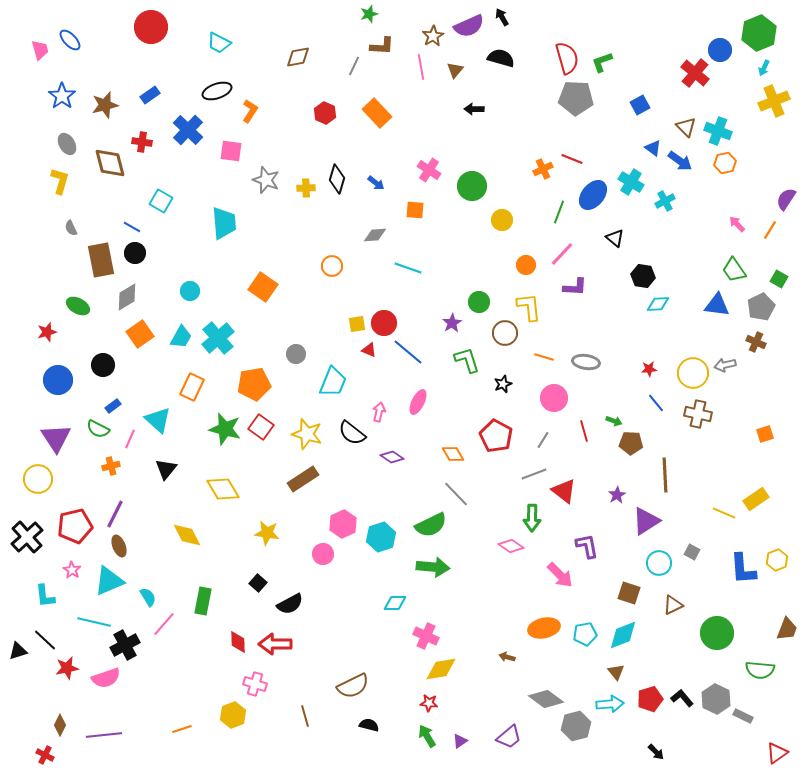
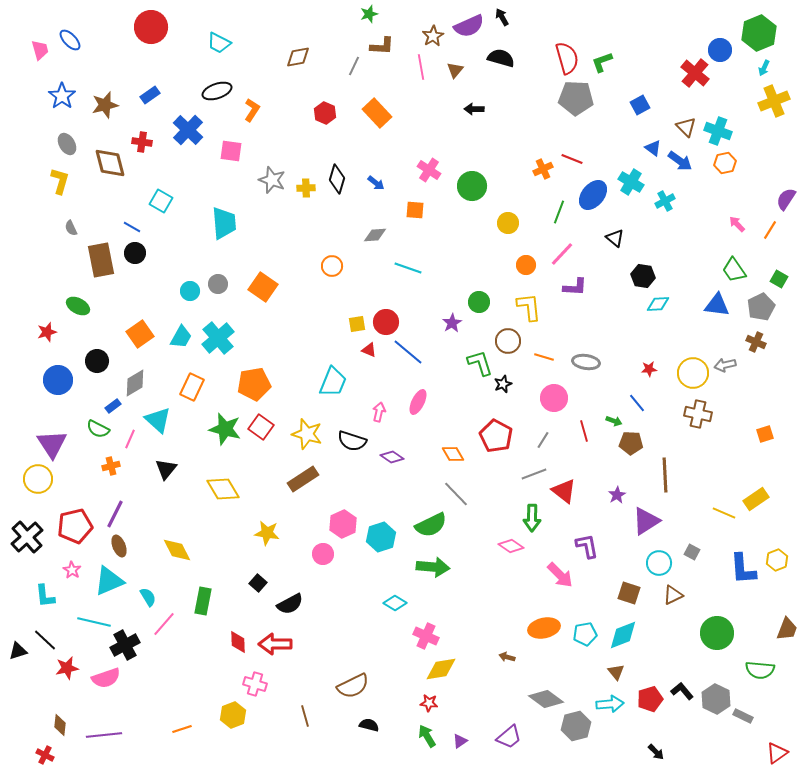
orange L-shape at (250, 111): moved 2 px right, 1 px up
gray star at (266, 180): moved 6 px right
yellow circle at (502, 220): moved 6 px right, 3 px down
gray diamond at (127, 297): moved 8 px right, 86 px down
red circle at (384, 323): moved 2 px right, 1 px up
brown circle at (505, 333): moved 3 px right, 8 px down
gray circle at (296, 354): moved 78 px left, 70 px up
green L-shape at (467, 360): moved 13 px right, 3 px down
black circle at (103, 365): moved 6 px left, 4 px up
blue line at (656, 403): moved 19 px left
black semicircle at (352, 433): moved 8 px down; rotated 20 degrees counterclockwise
purple triangle at (56, 438): moved 4 px left, 6 px down
yellow diamond at (187, 535): moved 10 px left, 15 px down
cyan diamond at (395, 603): rotated 30 degrees clockwise
brown triangle at (673, 605): moved 10 px up
black L-shape at (682, 698): moved 7 px up
brown diamond at (60, 725): rotated 20 degrees counterclockwise
